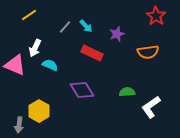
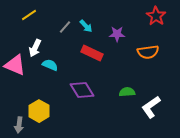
purple star: rotated 21 degrees clockwise
